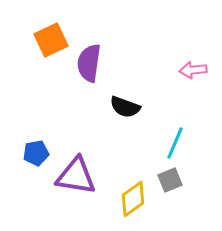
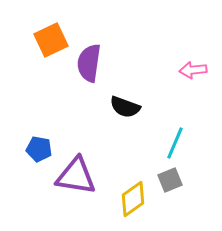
blue pentagon: moved 3 px right, 4 px up; rotated 20 degrees clockwise
